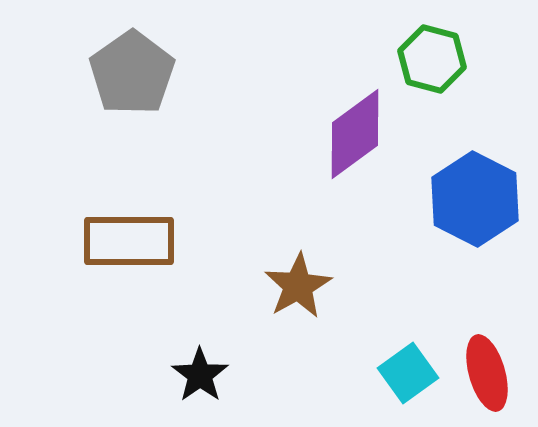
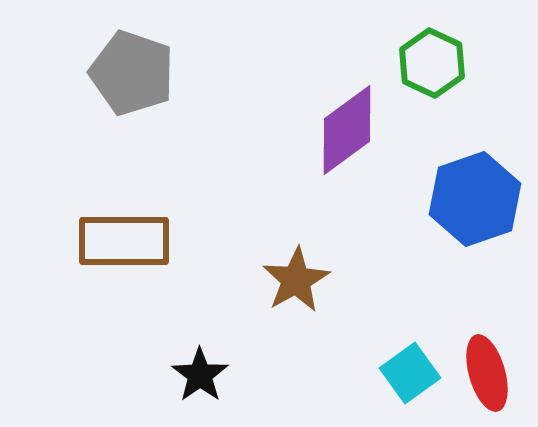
green hexagon: moved 4 px down; rotated 10 degrees clockwise
gray pentagon: rotated 18 degrees counterclockwise
purple diamond: moved 8 px left, 4 px up
blue hexagon: rotated 14 degrees clockwise
brown rectangle: moved 5 px left
brown star: moved 2 px left, 6 px up
cyan square: moved 2 px right
